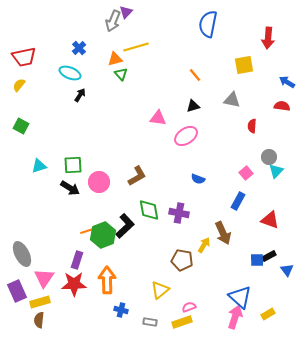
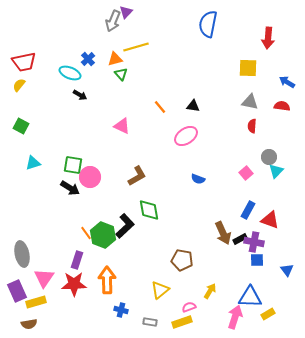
blue cross at (79, 48): moved 9 px right, 11 px down
red trapezoid at (24, 57): moved 5 px down
yellow square at (244, 65): moved 4 px right, 3 px down; rotated 12 degrees clockwise
orange line at (195, 75): moved 35 px left, 32 px down
black arrow at (80, 95): rotated 88 degrees clockwise
gray triangle at (232, 100): moved 18 px right, 2 px down
black triangle at (193, 106): rotated 24 degrees clockwise
pink triangle at (158, 118): moved 36 px left, 8 px down; rotated 18 degrees clockwise
green square at (73, 165): rotated 12 degrees clockwise
cyan triangle at (39, 166): moved 6 px left, 3 px up
pink circle at (99, 182): moved 9 px left, 5 px up
blue rectangle at (238, 201): moved 10 px right, 9 px down
purple cross at (179, 213): moved 75 px right, 29 px down
orange line at (87, 231): moved 1 px left, 2 px down; rotated 72 degrees clockwise
green hexagon at (103, 235): rotated 20 degrees counterclockwise
yellow arrow at (204, 245): moved 6 px right, 46 px down
gray ellipse at (22, 254): rotated 15 degrees clockwise
black rectangle at (269, 256): moved 29 px left, 17 px up
blue triangle at (240, 297): moved 10 px right; rotated 40 degrees counterclockwise
yellow rectangle at (40, 302): moved 4 px left
brown semicircle at (39, 320): moved 10 px left, 4 px down; rotated 105 degrees counterclockwise
